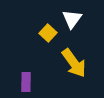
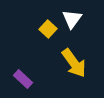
yellow square: moved 4 px up
purple rectangle: moved 3 px left, 3 px up; rotated 48 degrees counterclockwise
